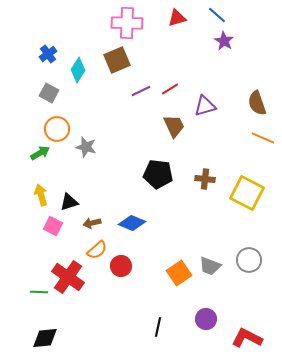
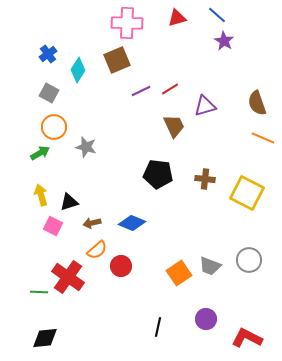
orange circle: moved 3 px left, 2 px up
